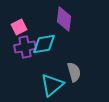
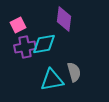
pink square: moved 1 px left, 2 px up
cyan triangle: moved 5 px up; rotated 30 degrees clockwise
